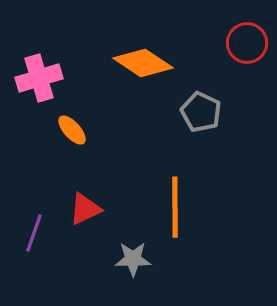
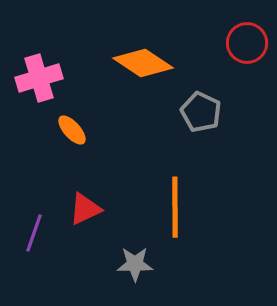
gray star: moved 2 px right, 5 px down
